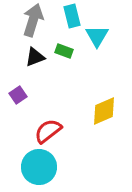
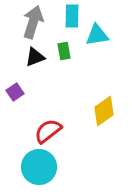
cyan rectangle: rotated 15 degrees clockwise
gray arrow: moved 2 px down
cyan triangle: moved 1 px up; rotated 50 degrees clockwise
green rectangle: rotated 60 degrees clockwise
purple square: moved 3 px left, 3 px up
yellow diamond: rotated 12 degrees counterclockwise
